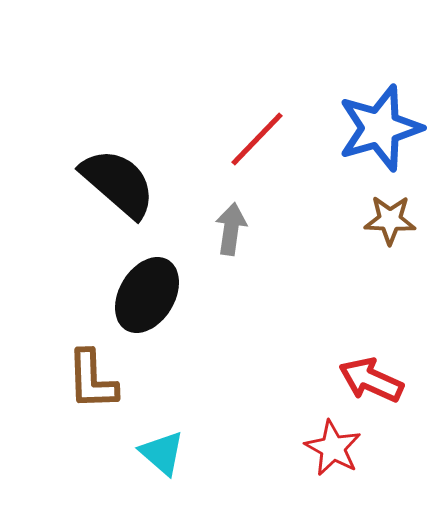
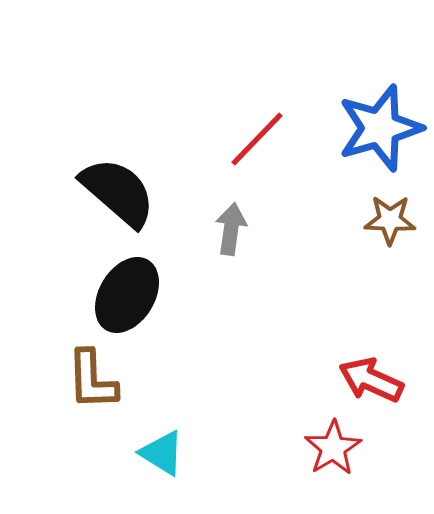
black semicircle: moved 9 px down
black ellipse: moved 20 px left
red star: rotated 12 degrees clockwise
cyan triangle: rotated 9 degrees counterclockwise
